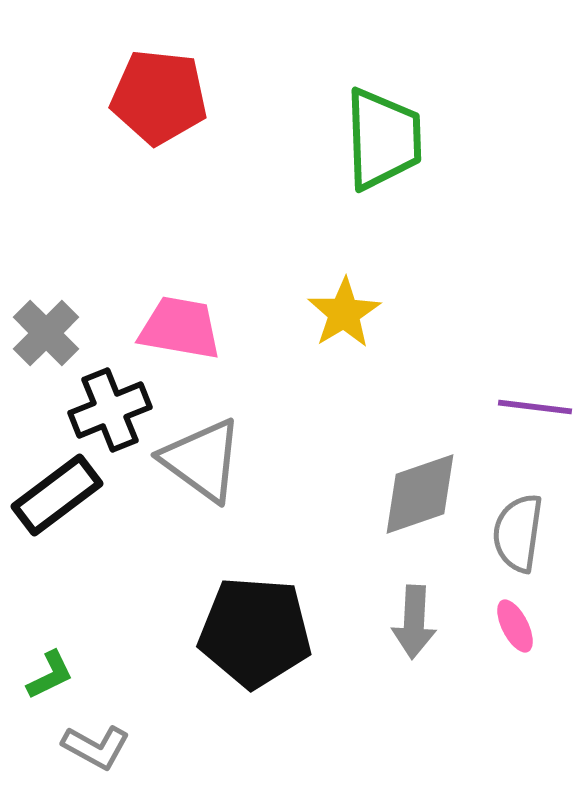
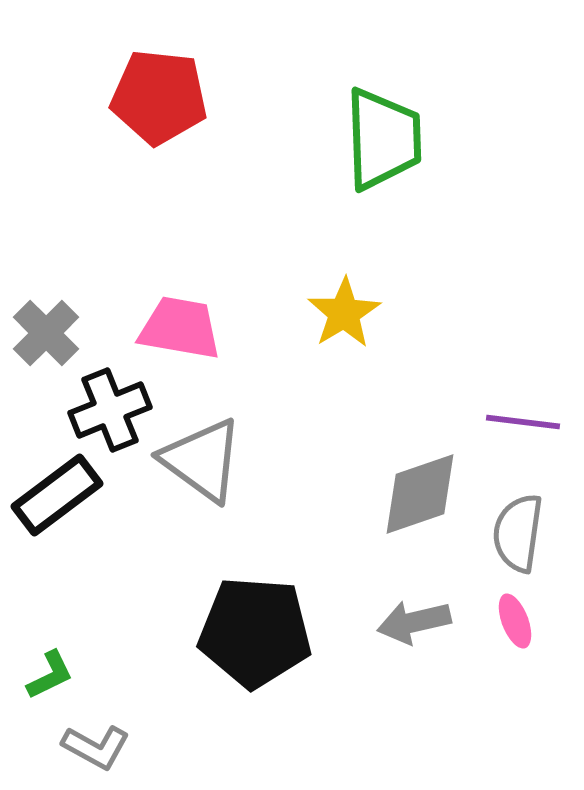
purple line: moved 12 px left, 15 px down
gray arrow: rotated 74 degrees clockwise
pink ellipse: moved 5 px up; rotated 6 degrees clockwise
